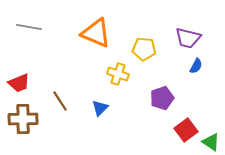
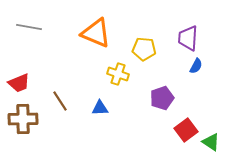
purple trapezoid: rotated 80 degrees clockwise
blue triangle: rotated 42 degrees clockwise
